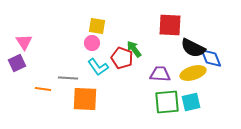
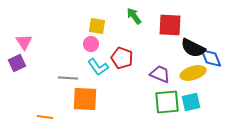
pink circle: moved 1 px left, 1 px down
green arrow: moved 33 px up
purple trapezoid: rotated 20 degrees clockwise
orange line: moved 2 px right, 28 px down
